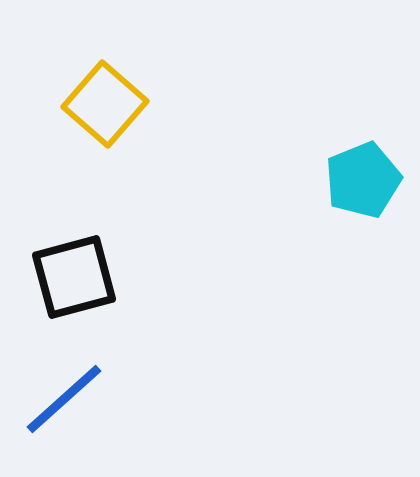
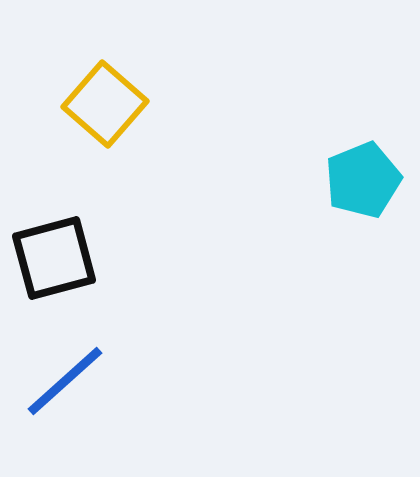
black square: moved 20 px left, 19 px up
blue line: moved 1 px right, 18 px up
